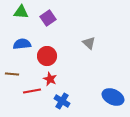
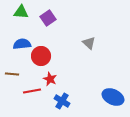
red circle: moved 6 px left
